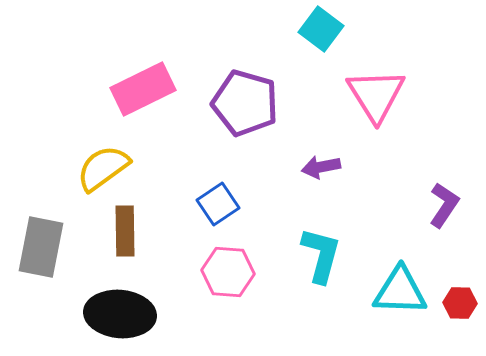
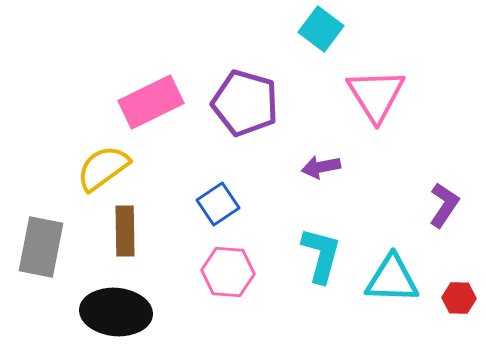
pink rectangle: moved 8 px right, 13 px down
cyan triangle: moved 8 px left, 12 px up
red hexagon: moved 1 px left, 5 px up
black ellipse: moved 4 px left, 2 px up
